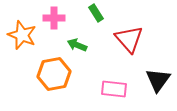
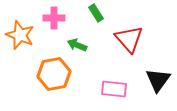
orange star: moved 2 px left
